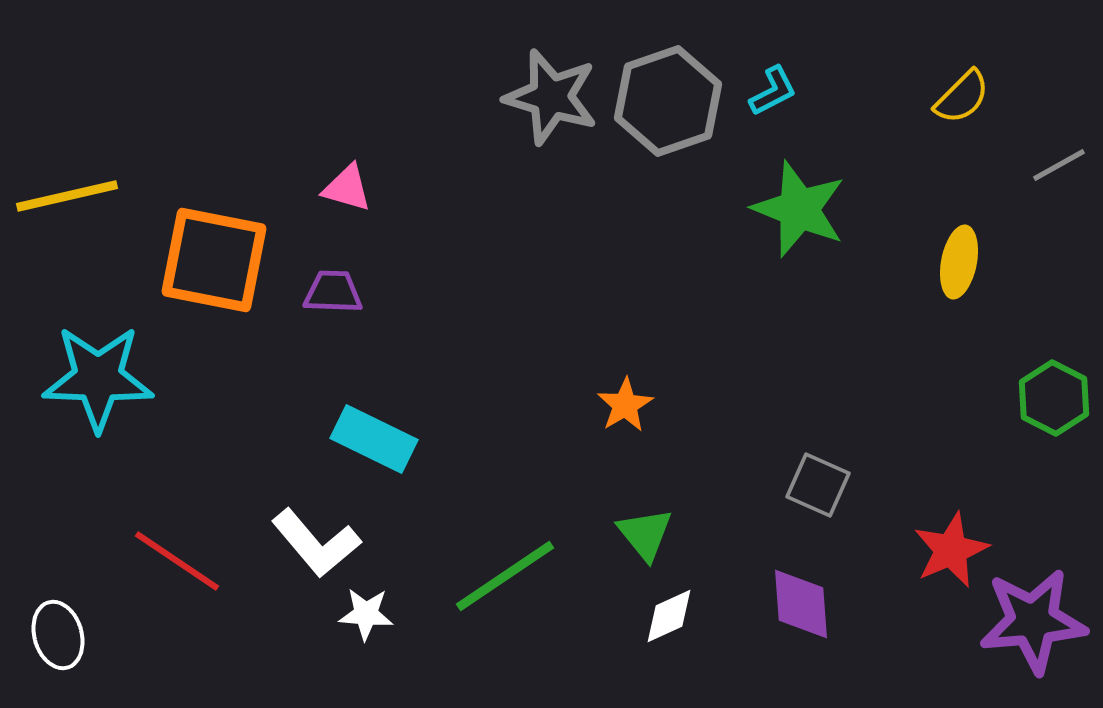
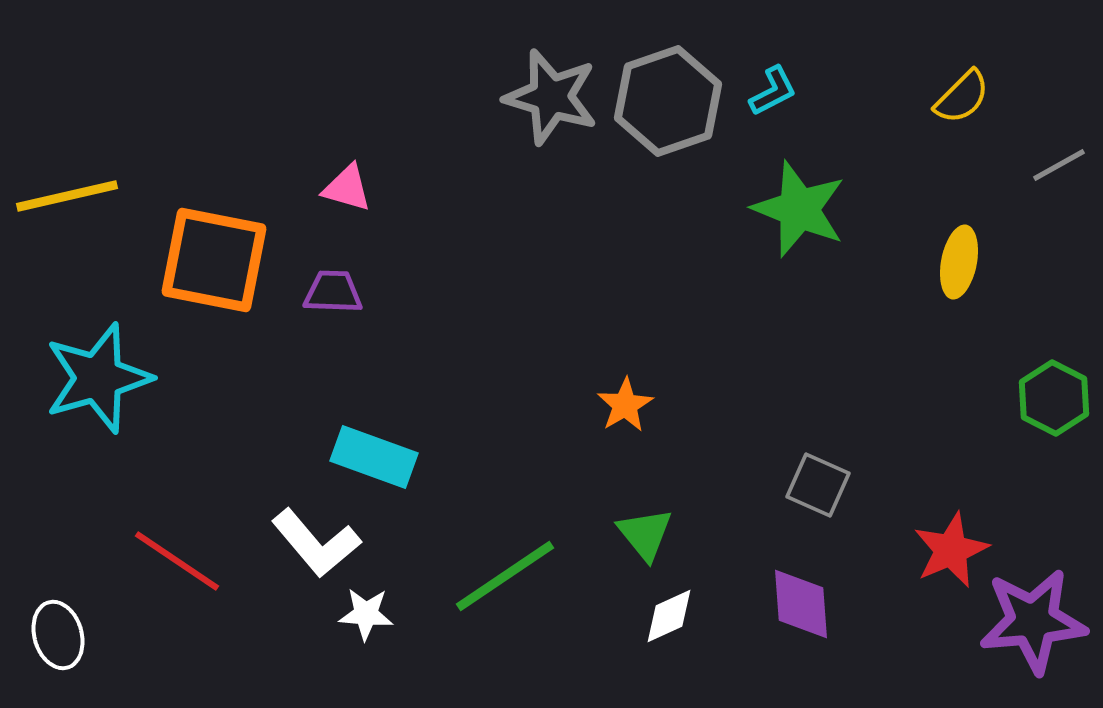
cyan star: rotated 18 degrees counterclockwise
cyan rectangle: moved 18 px down; rotated 6 degrees counterclockwise
